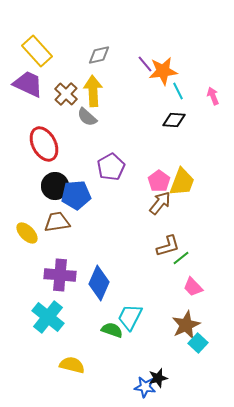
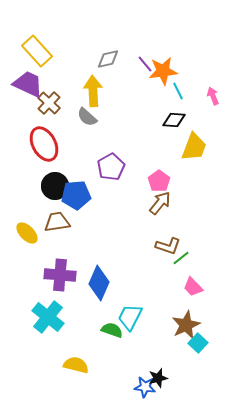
gray diamond: moved 9 px right, 4 px down
brown cross: moved 17 px left, 9 px down
yellow trapezoid: moved 12 px right, 35 px up
brown L-shape: rotated 35 degrees clockwise
yellow semicircle: moved 4 px right
